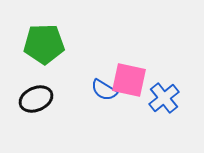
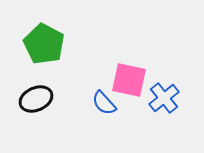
green pentagon: rotated 30 degrees clockwise
blue semicircle: moved 13 px down; rotated 16 degrees clockwise
